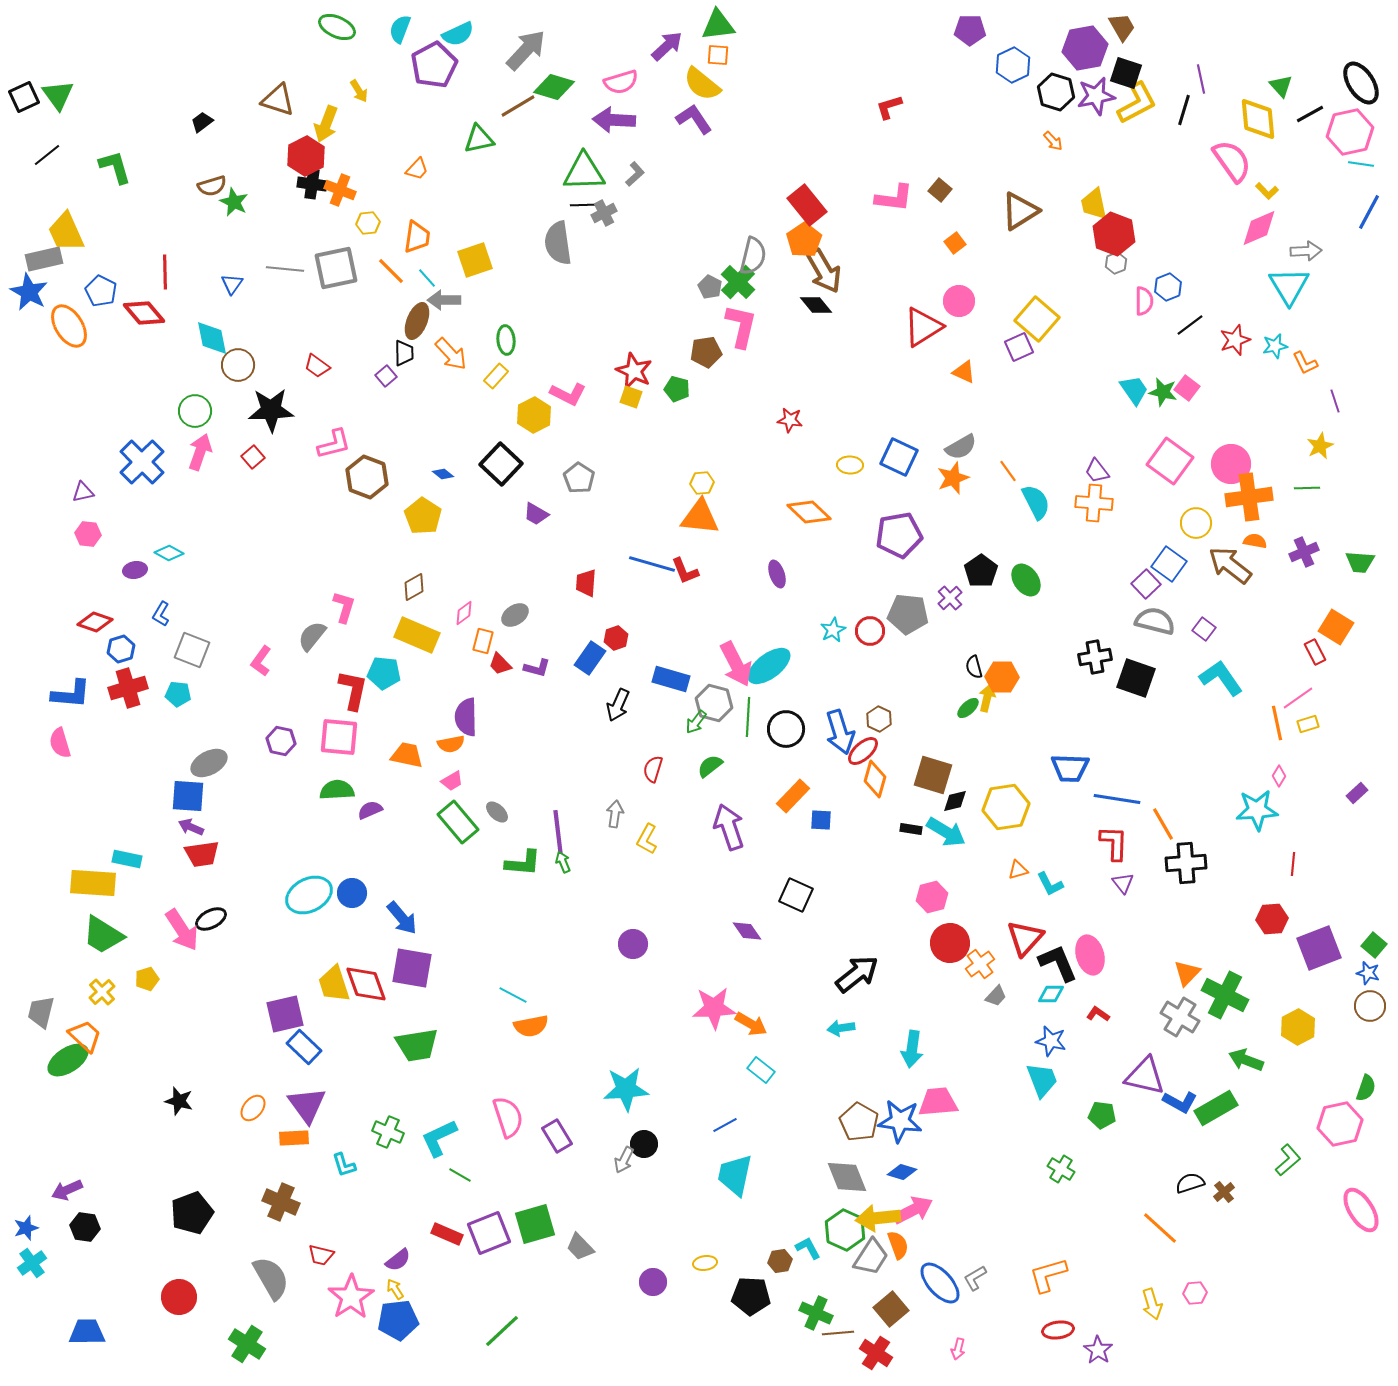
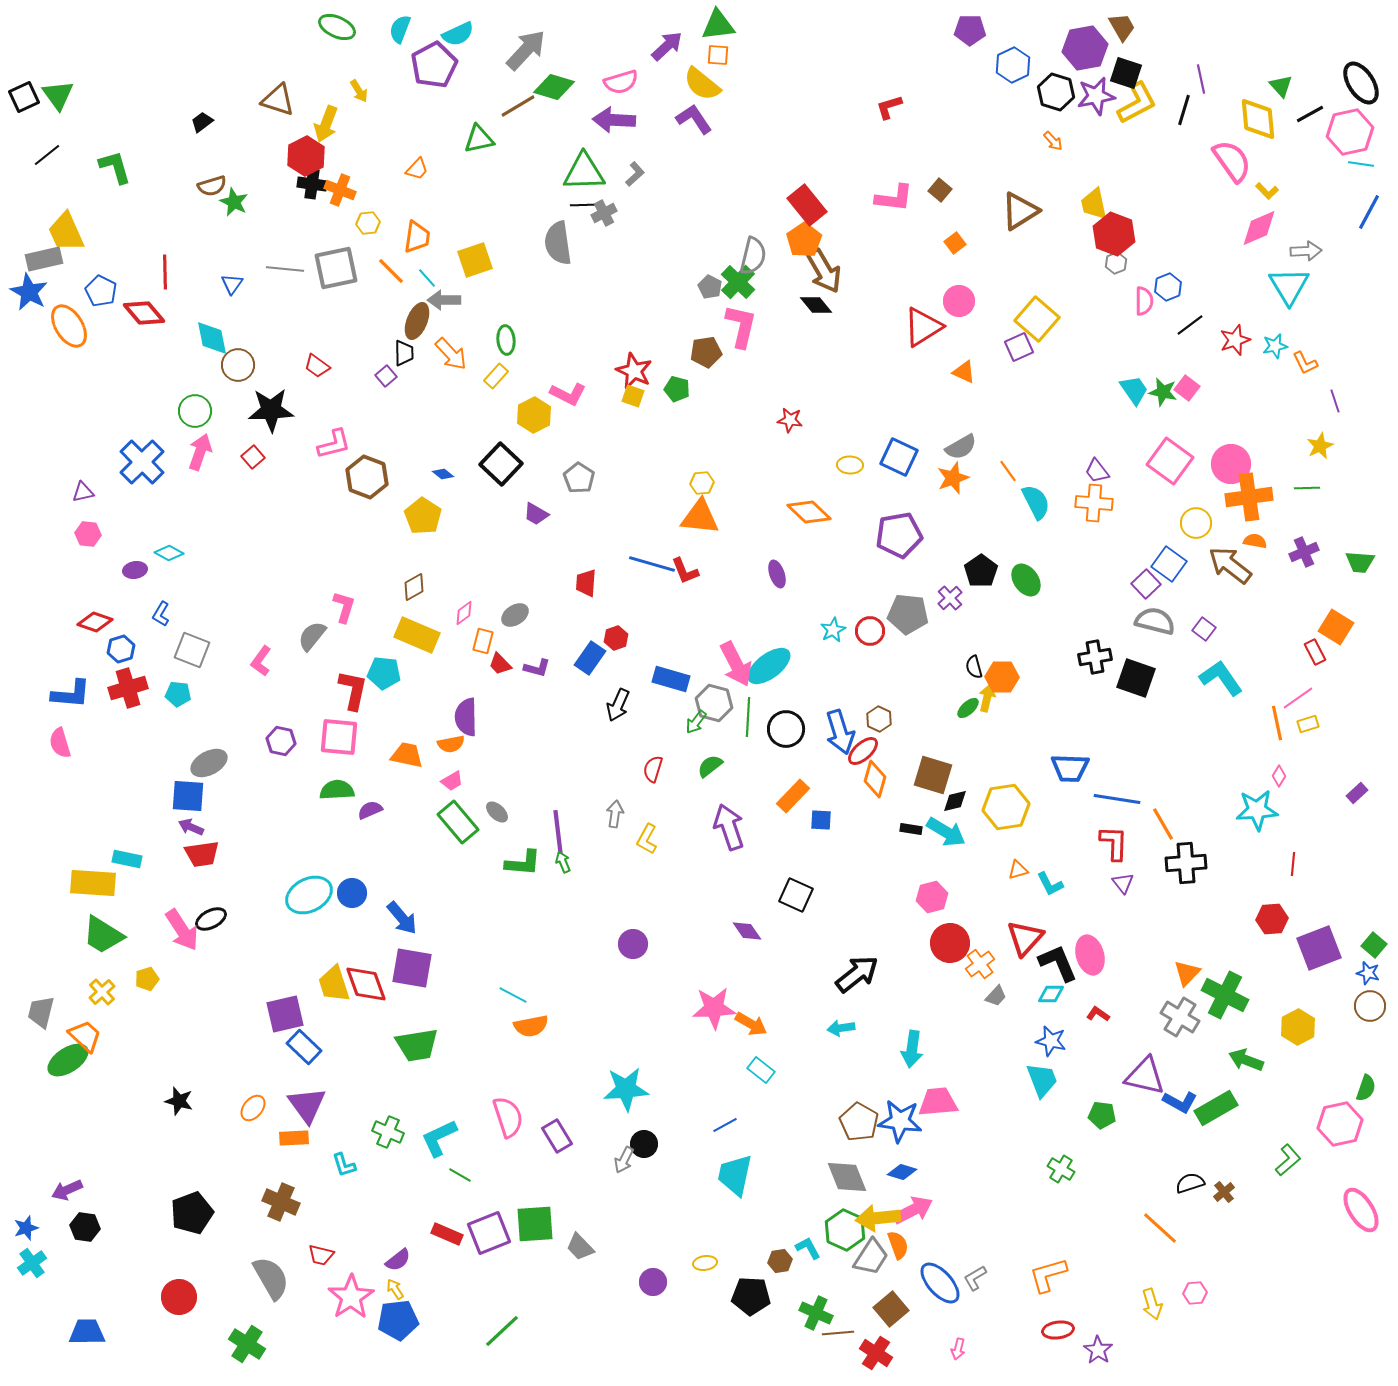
yellow square at (631, 397): moved 2 px right, 1 px up
green square at (535, 1224): rotated 12 degrees clockwise
